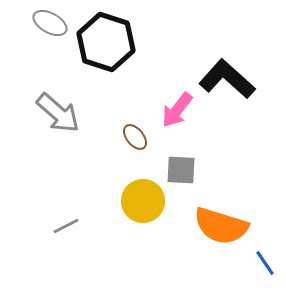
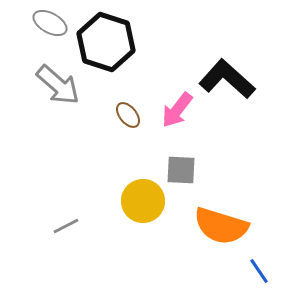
gray arrow: moved 28 px up
brown ellipse: moved 7 px left, 22 px up
blue line: moved 6 px left, 8 px down
